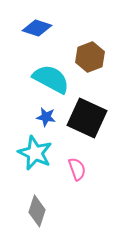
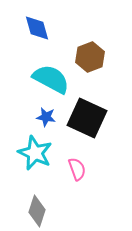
blue diamond: rotated 56 degrees clockwise
